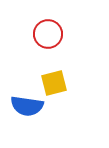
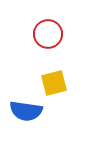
blue semicircle: moved 1 px left, 5 px down
